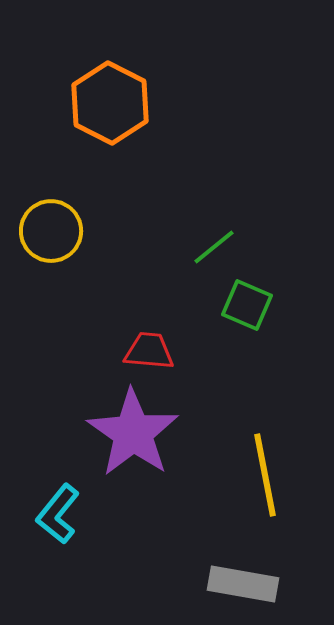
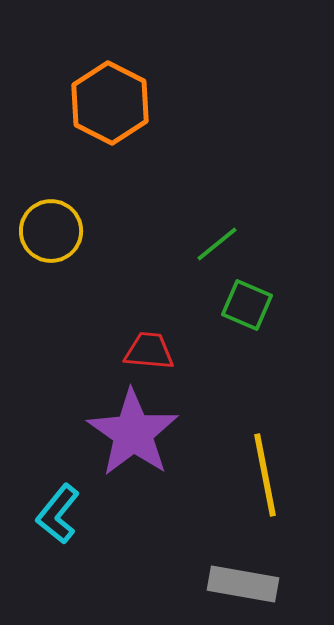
green line: moved 3 px right, 3 px up
